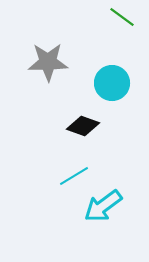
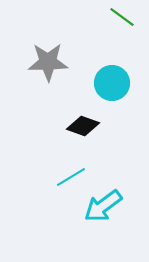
cyan line: moved 3 px left, 1 px down
